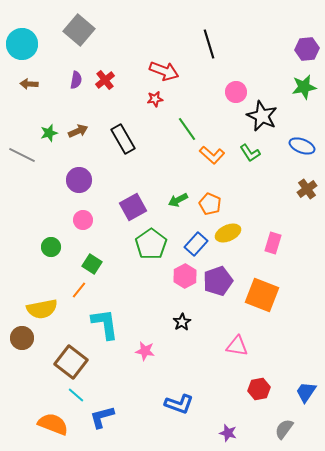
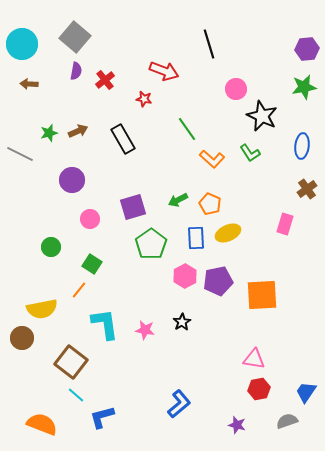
gray square at (79, 30): moved 4 px left, 7 px down
purple semicircle at (76, 80): moved 9 px up
pink circle at (236, 92): moved 3 px up
red star at (155, 99): moved 11 px left; rotated 21 degrees clockwise
blue ellipse at (302, 146): rotated 75 degrees clockwise
gray line at (22, 155): moved 2 px left, 1 px up
orange L-shape at (212, 155): moved 4 px down
purple circle at (79, 180): moved 7 px left
purple square at (133, 207): rotated 12 degrees clockwise
pink circle at (83, 220): moved 7 px right, 1 px up
pink rectangle at (273, 243): moved 12 px right, 19 px up
blue rectangle at (196, 244): moved 6 px up; rotated 45 degrees counterclockwise
purple pentagon at (218, 281): rotated 8 degrees clockwise
orange square at (262, 295): rotated 24 degrees counterclockwise
pink triangle at (237, 346): moved 17 px right, 13 px down
pink star at (145, 351): moved 21 px up
blue L-shape at (179, 404): rotated 60 degrees counterclockwise
orange semicircle at (53, 424): moved 11 px left
gray semicircle at (284, 429): moved 3 px right, 8 px up; rotated 35 degrees clockwise
purple star at (228, 433): moved 9 px right, 8 px up
